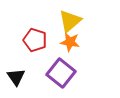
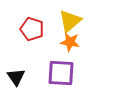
red pentagon: moved 3 px left, 11 px up
purple square: rotated 36 degrees counterclockwise
